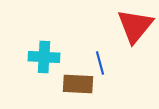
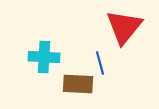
red triangle: moved 11 px left, 1 px down
